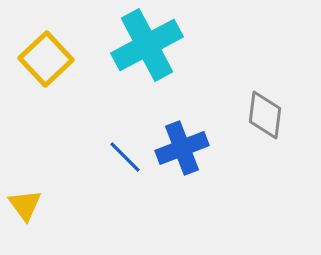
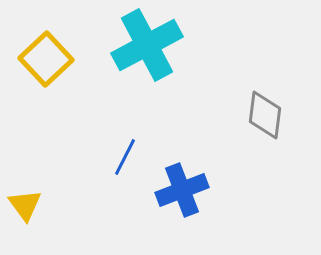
blue cross: moved 42 px down
blue line: rotated 72 degrees clockwise
